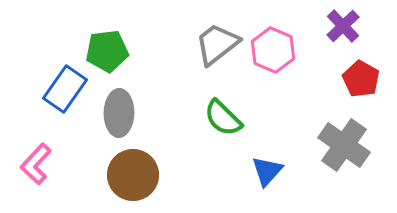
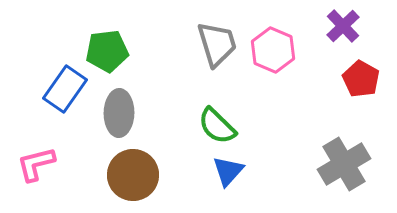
gray trapezoid: rotated 111 degrees clockwise
green semicircle: moved 6 px left, 8 px down
gray cross: moved 19 px down; rotated 24 degrees clockwise
pink L-shape: rotated 33 degrees clockwise
blue triangle: moved 39 px left
